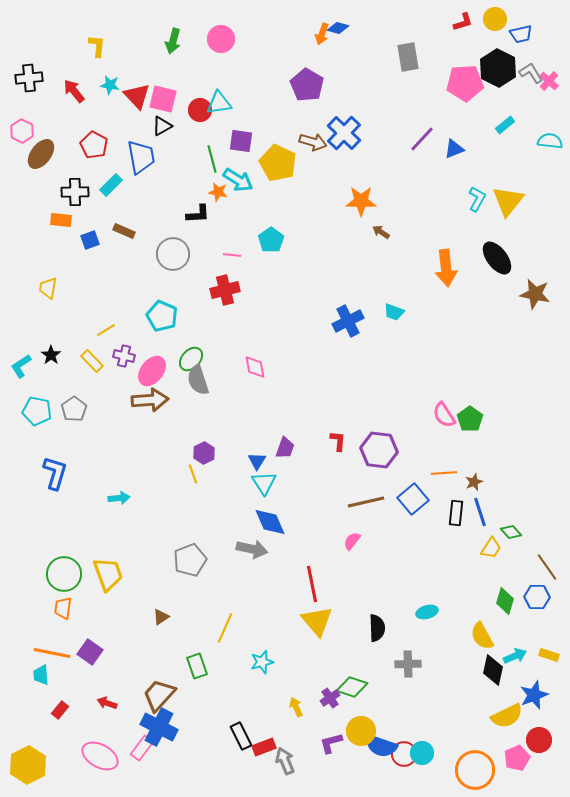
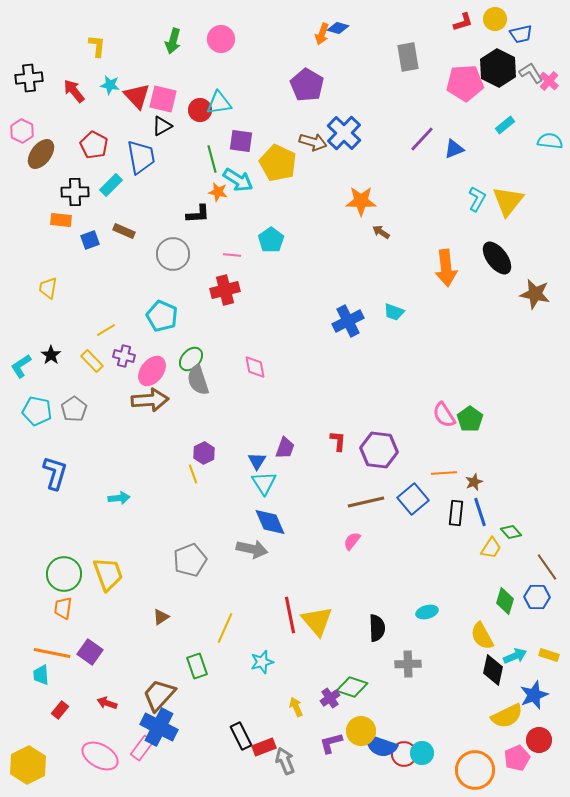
red line at (312, 584): moved 22 px left, 31 px down
